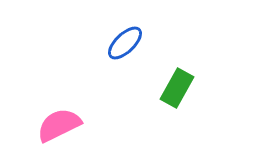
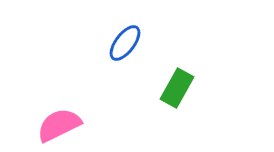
blue ellipse: rotated 9 degrees counterclockwise
